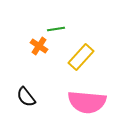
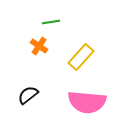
green line: moved 5 px left, 7 px up
black semicircle: moved 2 px right, 2 px up; rotated 90 degrees clockwise
